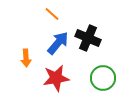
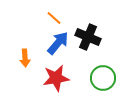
orange line: moved 2 px right, 4 px down
black cross: moved 1 px up
orange arrow: moved 1 px left
